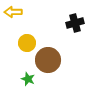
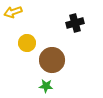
yellow arrow: rotated 18 degrees counterclockwise
brown circle: moved 4 px right
green star: moved 18 px right, 7 px down; rotated 16 degrees counterclockwise
